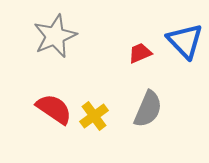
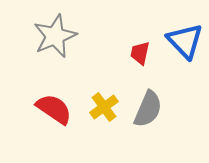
red trapezoid: rotated 55 degrees counterclockwise
yellow cross: moved 10 px right, 9 px up
